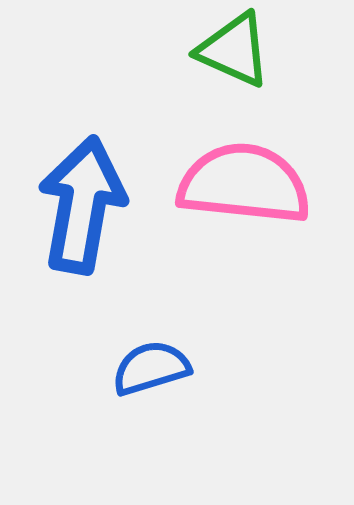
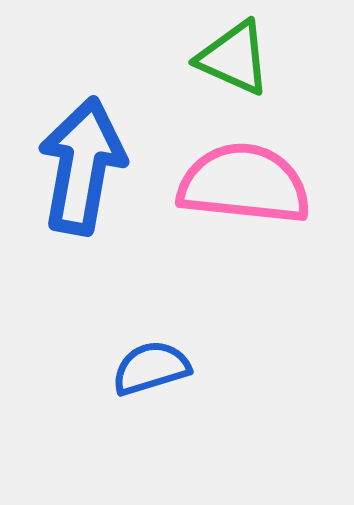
green triangle: moved 8 px down
blue arrow: moved 39 px up
